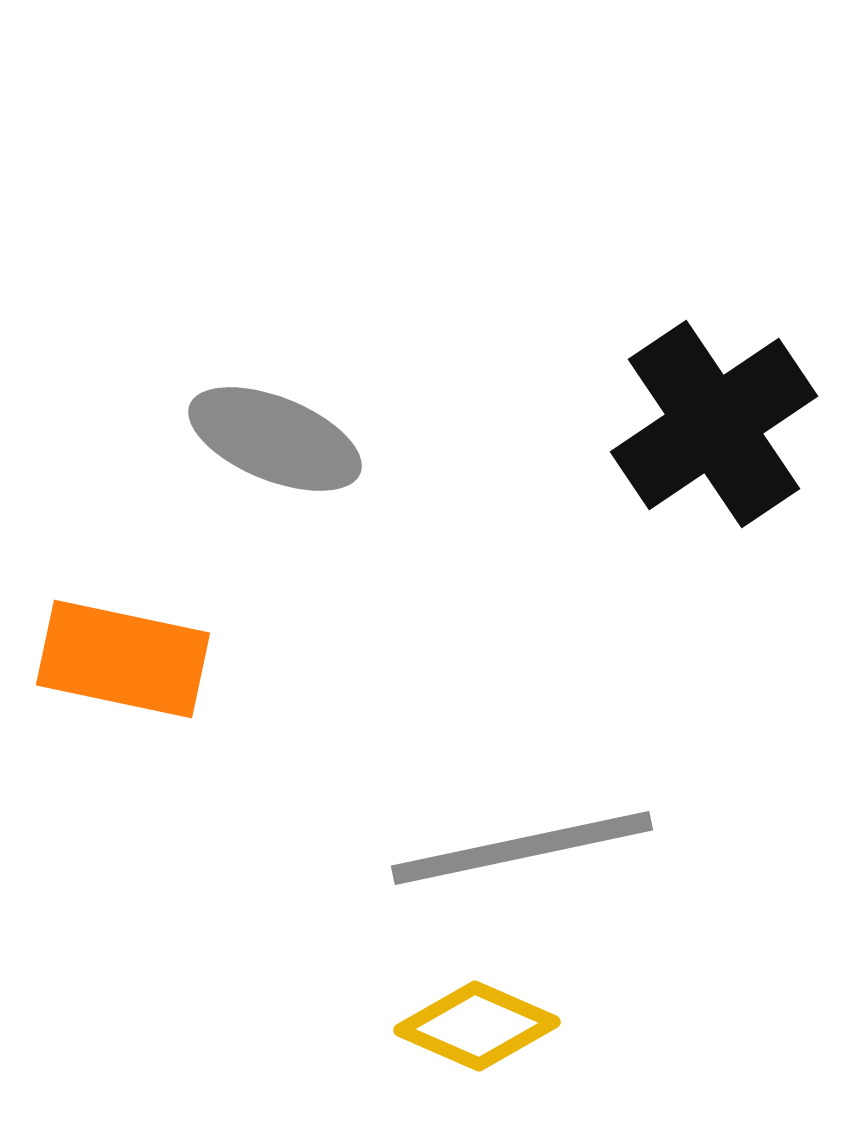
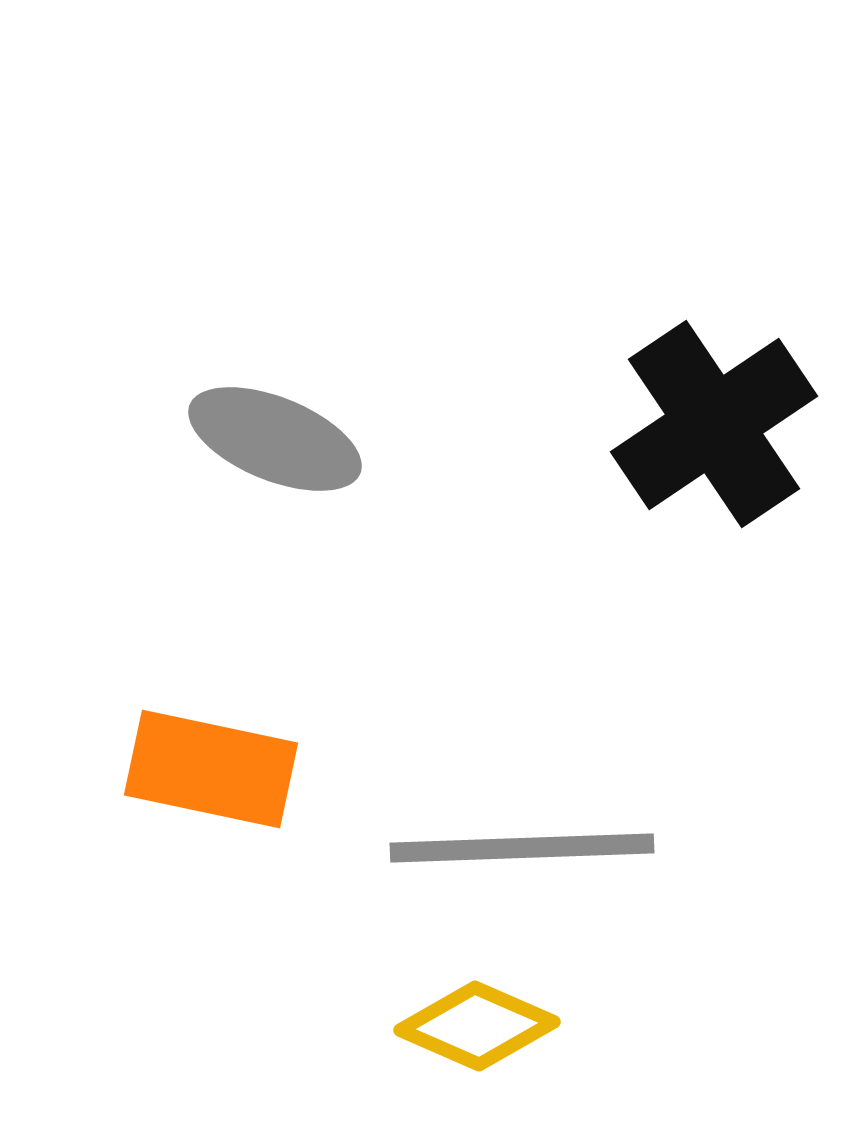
orange rectangle: moved 88 px right, 110 px down
gray line: rotated 10 degrees clockwise
